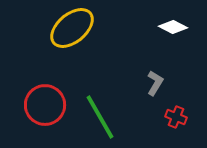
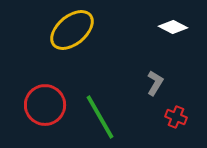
yellow ellipse: moved 2 px down
